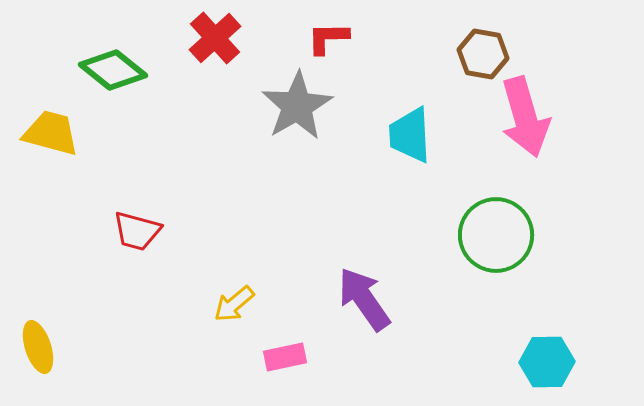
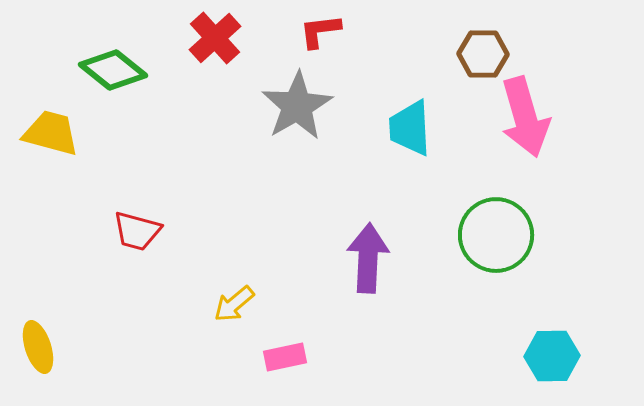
red L-shape: moved 8 px left, 7 px up; rotated 6 degrees counterclockwise
brown hexagon: rotated 9 degrees counterclockwise
cyan trapezoid: moved 7 px up
purple arrow: moved 4 px right, 41 px up; rotated 38 degrees clockwise
cyan hexagon: moved 5 px right, 6 px up
